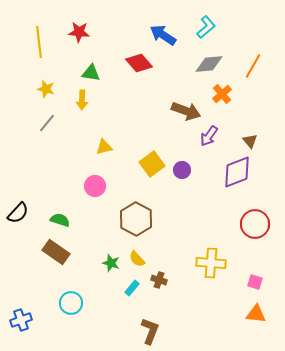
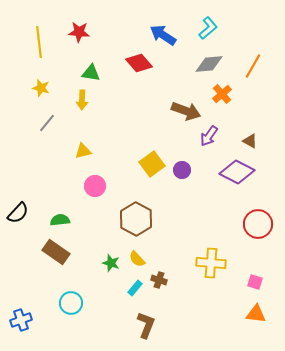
cyan L-shape: moved 2 px right, 1 px down
yellow star: moved 5 px left, 1 px up
brown triangle: rotated 21 degrees counterclockwise
yellow triangle: moved 21 px left, 4 px down
purple diamond: rotated 48 degrees clockwise
green semicircle: rotated 24 degrees counterclockwise
red circle: moved 3 px right
cyan rectangle: moved 3 px right
brown L-shape: moved 4 px left, 6 px up
